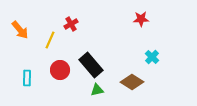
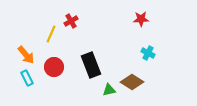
red cross: moved 3 px up
orange arrow: moved 6 px right, 25 px down
yellow line: moved 1 px right, 6 px up
cyan cross: moved 4 px left, 4 px up; rotated 16 degrees counterclockwise
black rectangle: rotated 20 degrees clockwise
red circle: moved 6 px left, 3 px up
cyan rectangle: rotated 28 degrees counterclockwise
green triangle: moved 12 px right
